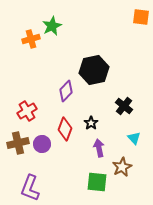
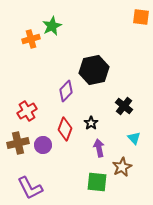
purple circle: moved 1 px right, 1 px down
purple L-shape: rotated 48 degrees counterclockwise
